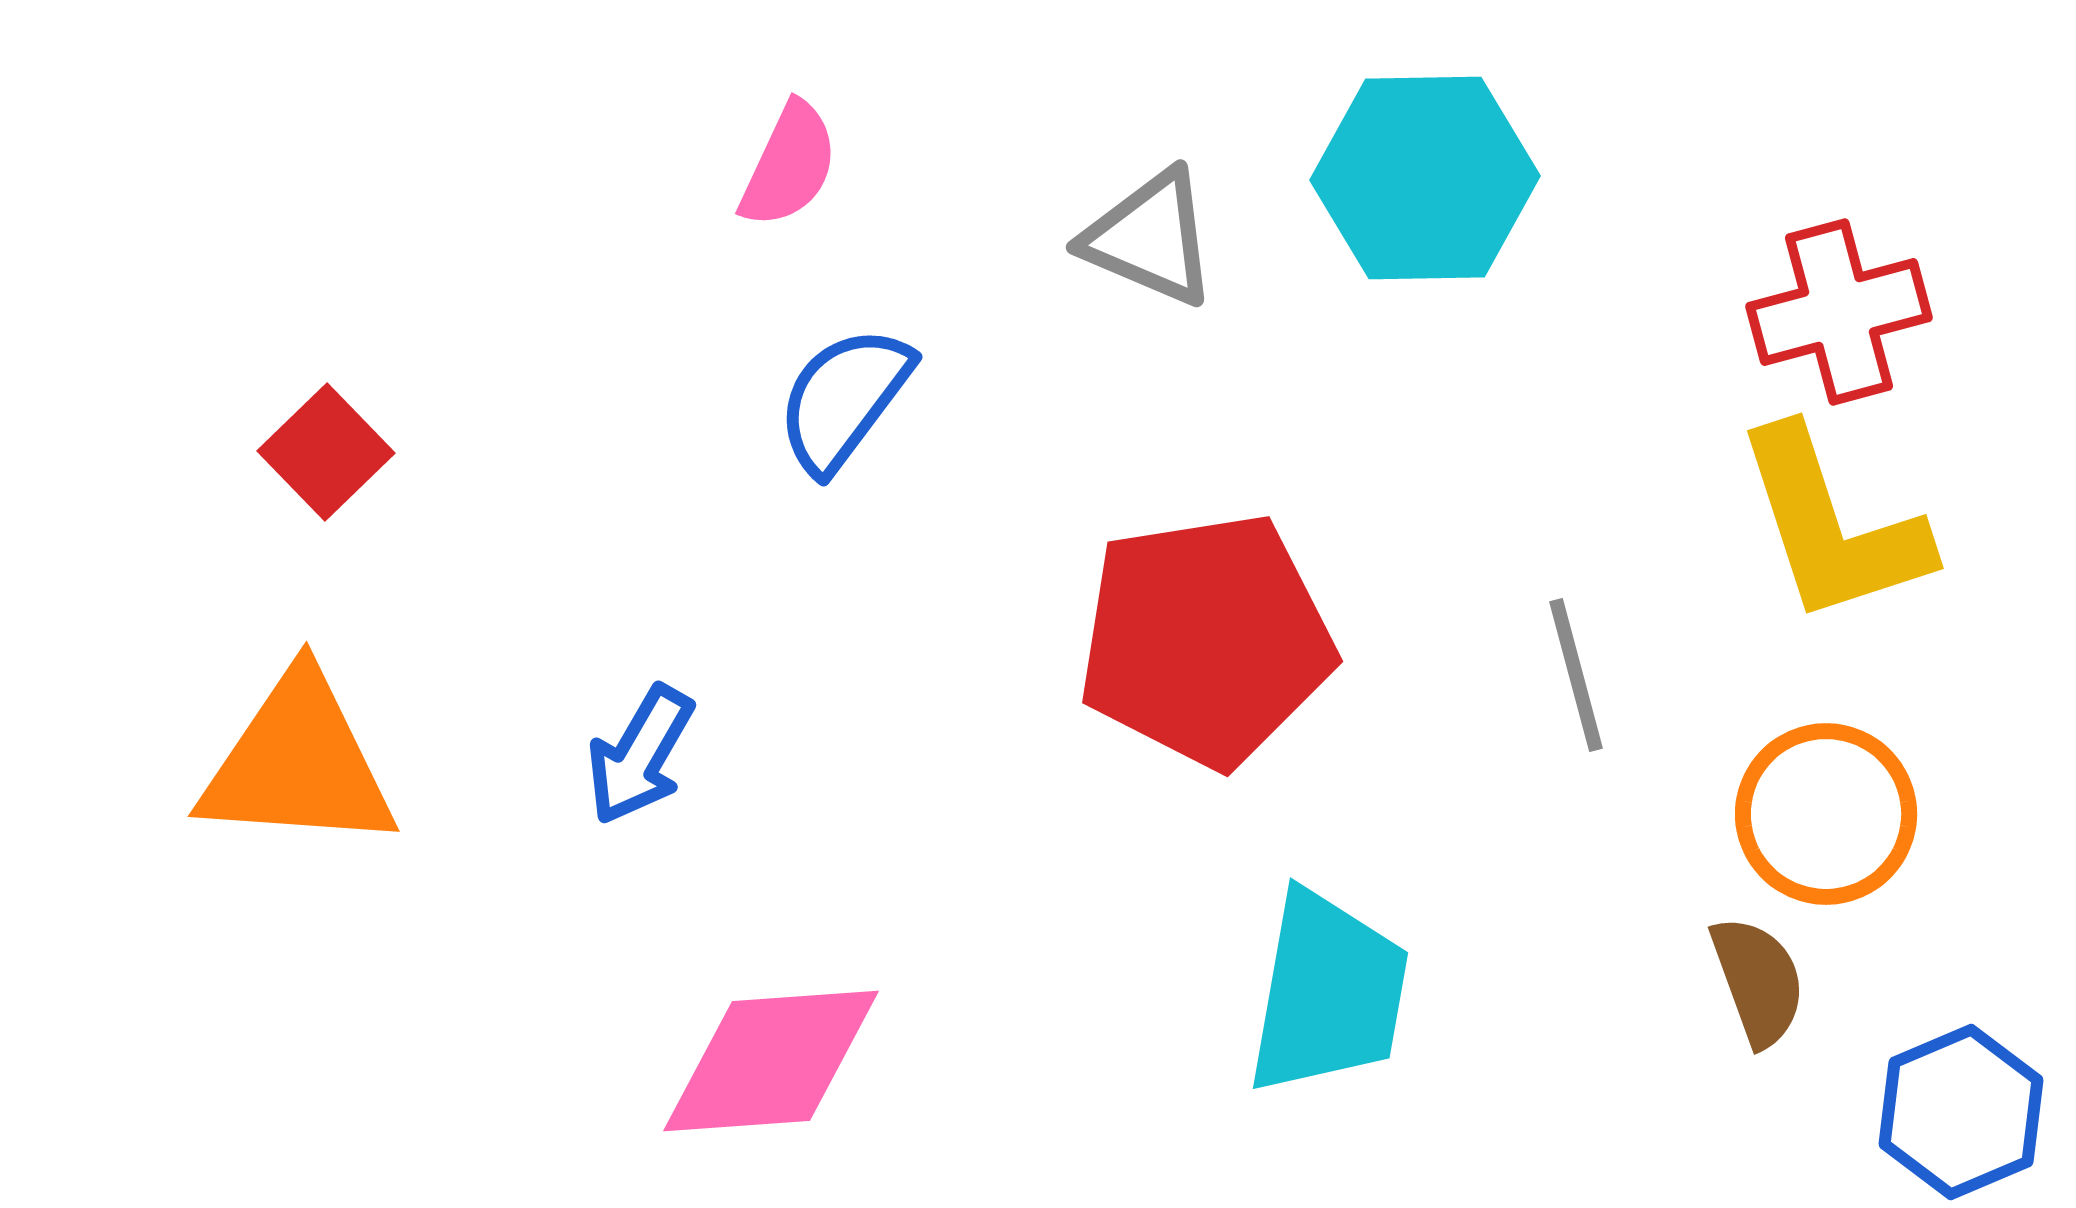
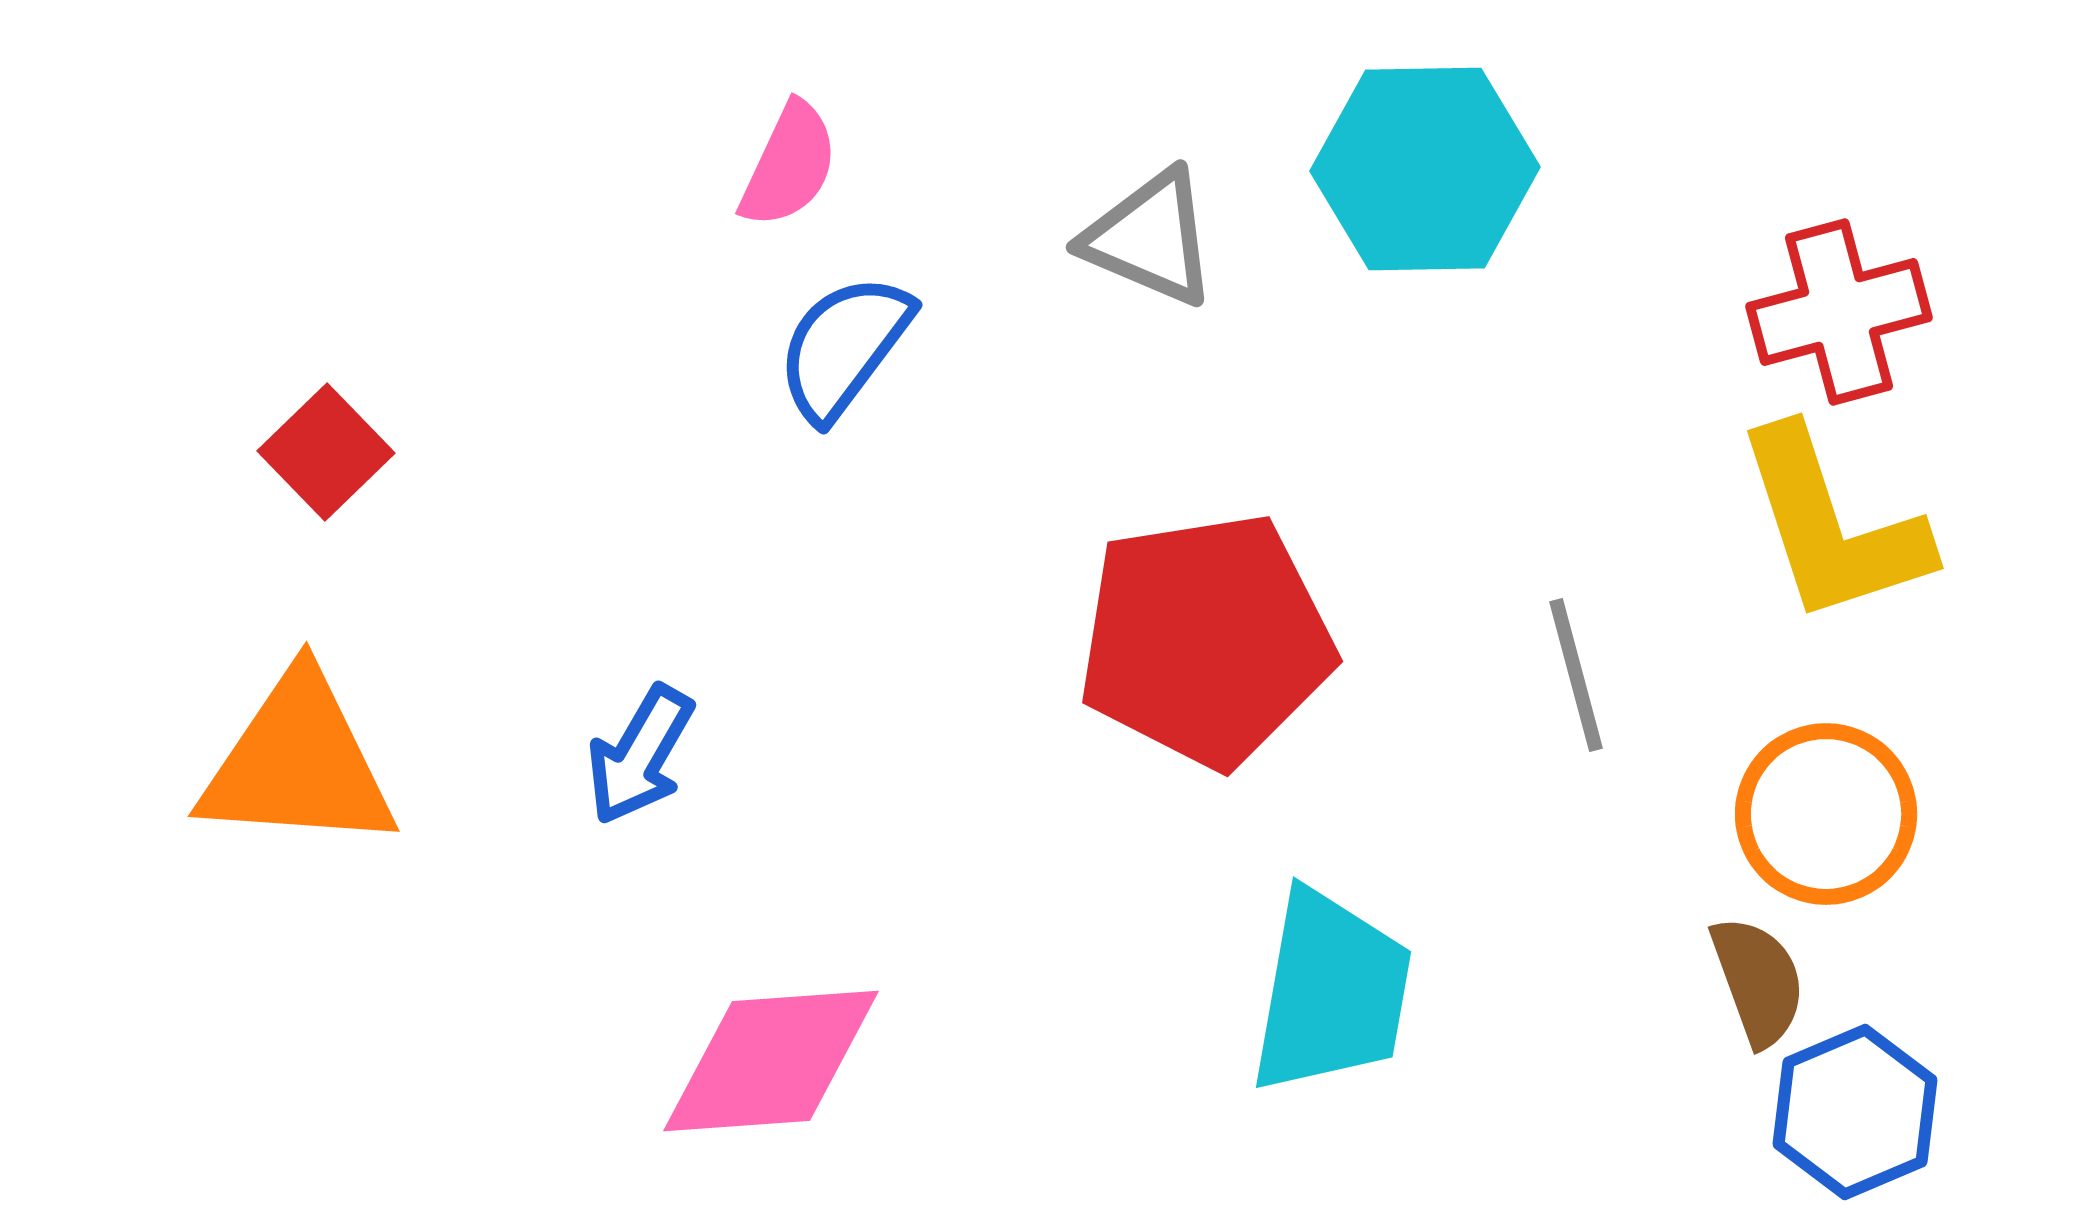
cyan hexagon: moved 9 px up
blue semicircle: moved 52 px up
cyan trapezoid: moved 3 px right, 1 px up
blue hexagon: moved 106 px left
